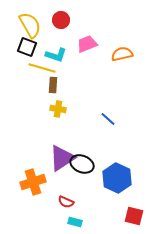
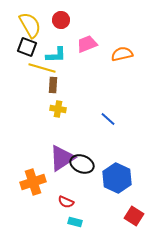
cyan L-shape: rotated 20 degrees counterclockwise
red square: rotated 18 degrees clockwise
